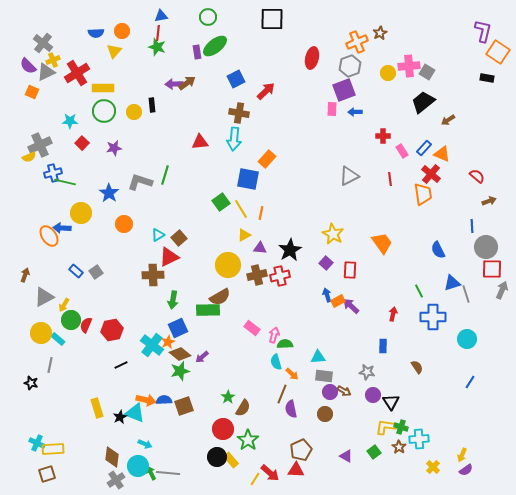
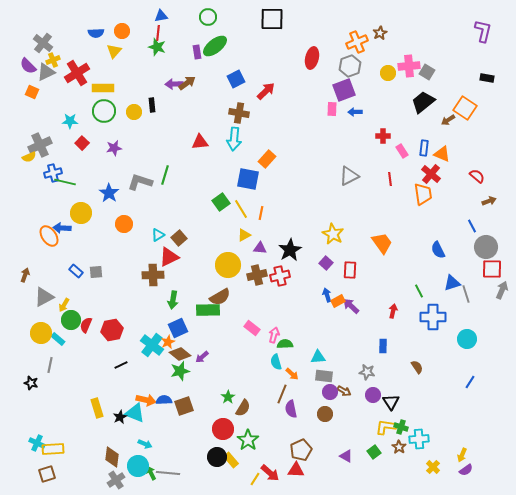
orange square at (498, 52): moved 33 px left, 56 px down
blue rectangle at (424, 148): rotated 35 degrees counterclockwise
blue line at (472, 226): rotated 24 degrees counterclockwise
gray square at (96, 272): rotated 32 degrees clockwise
red arrow at (393, 314): moved 3 px up
